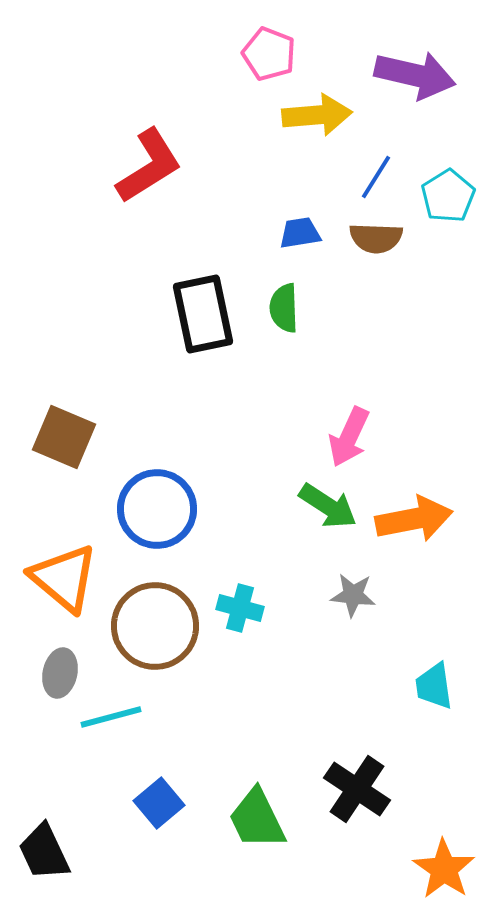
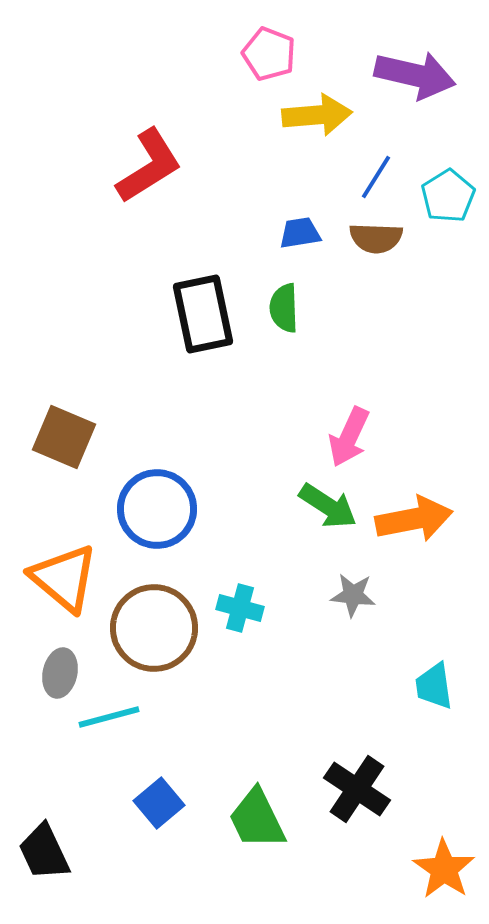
brown circle: moved 1 px left, 2 px down
cyan line: moved 2 px left
